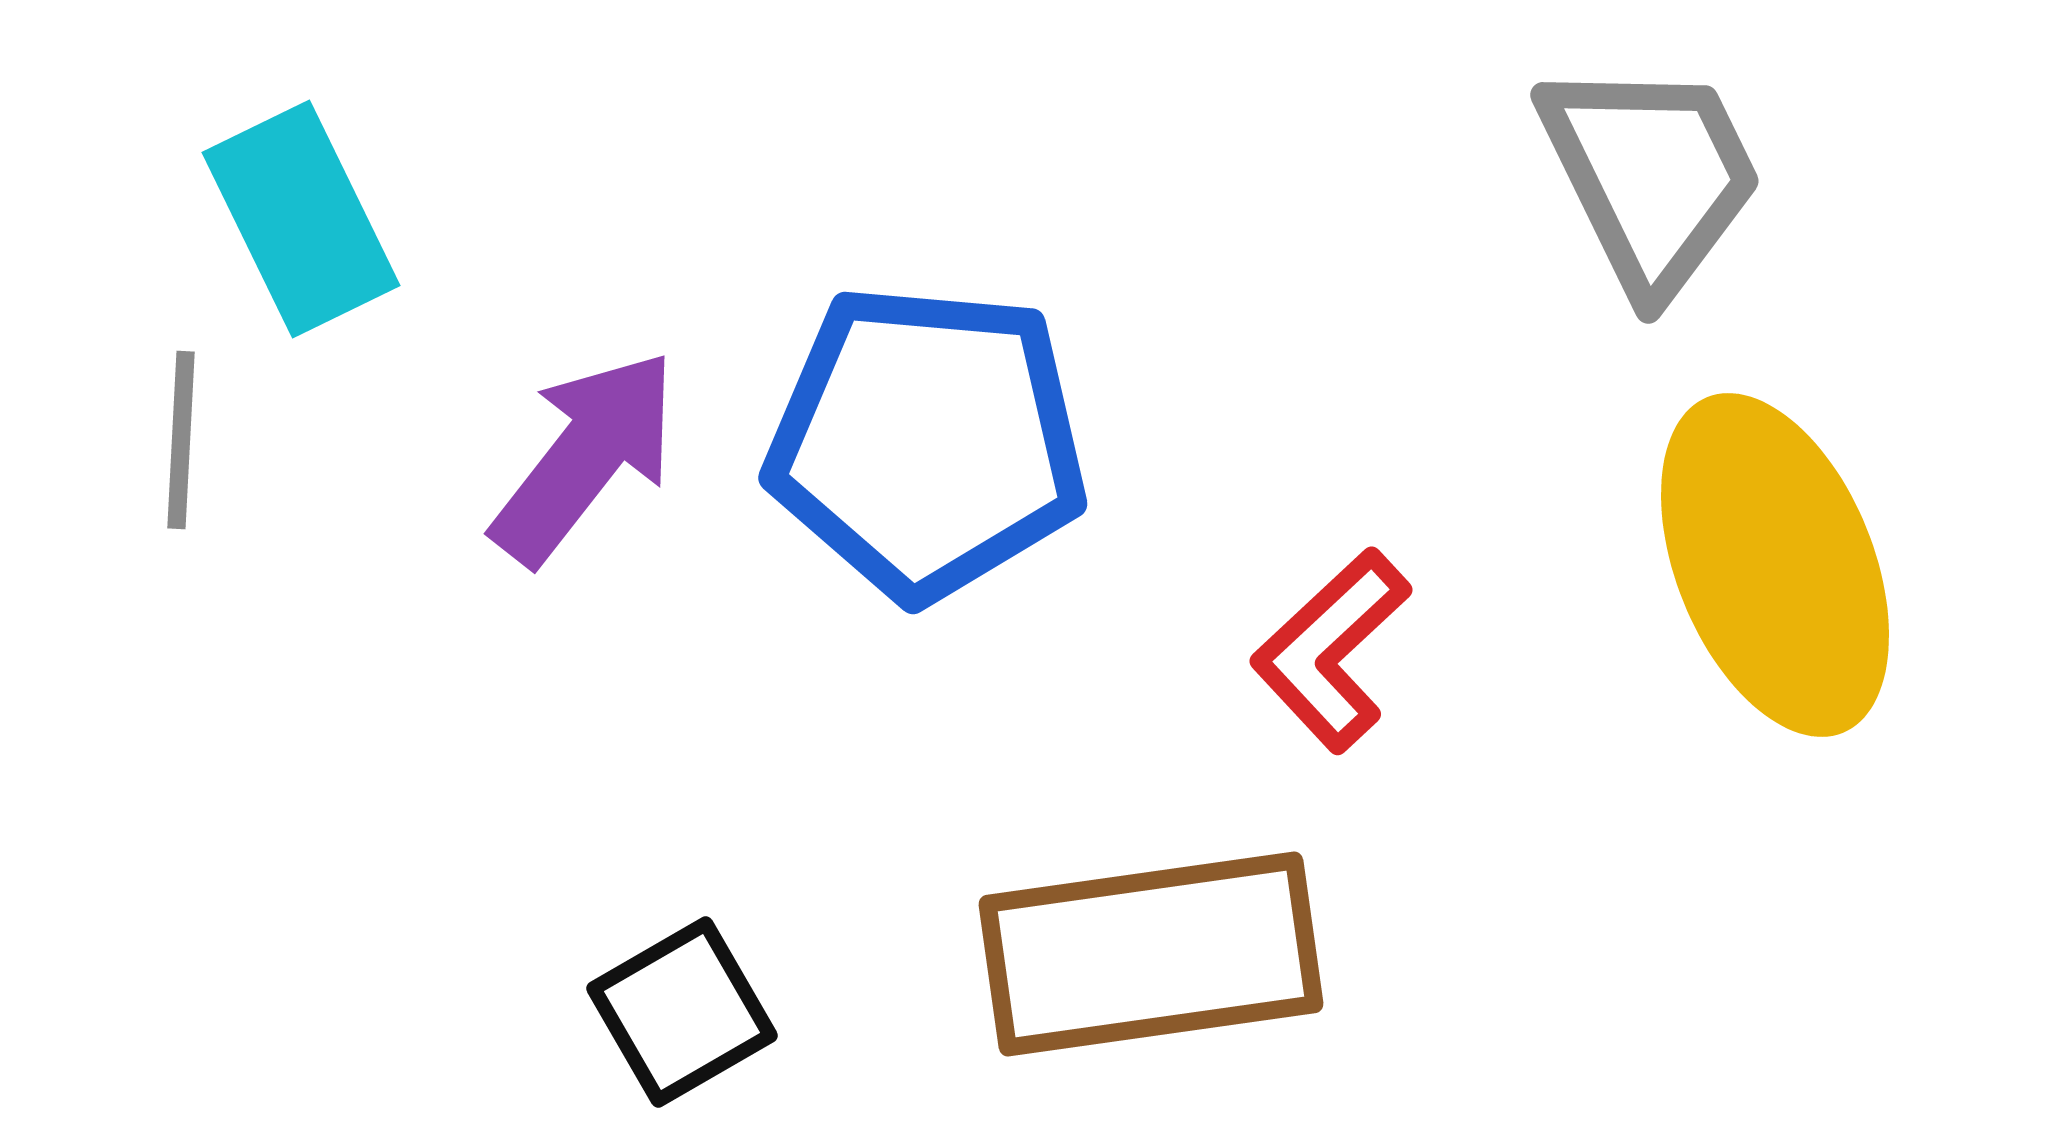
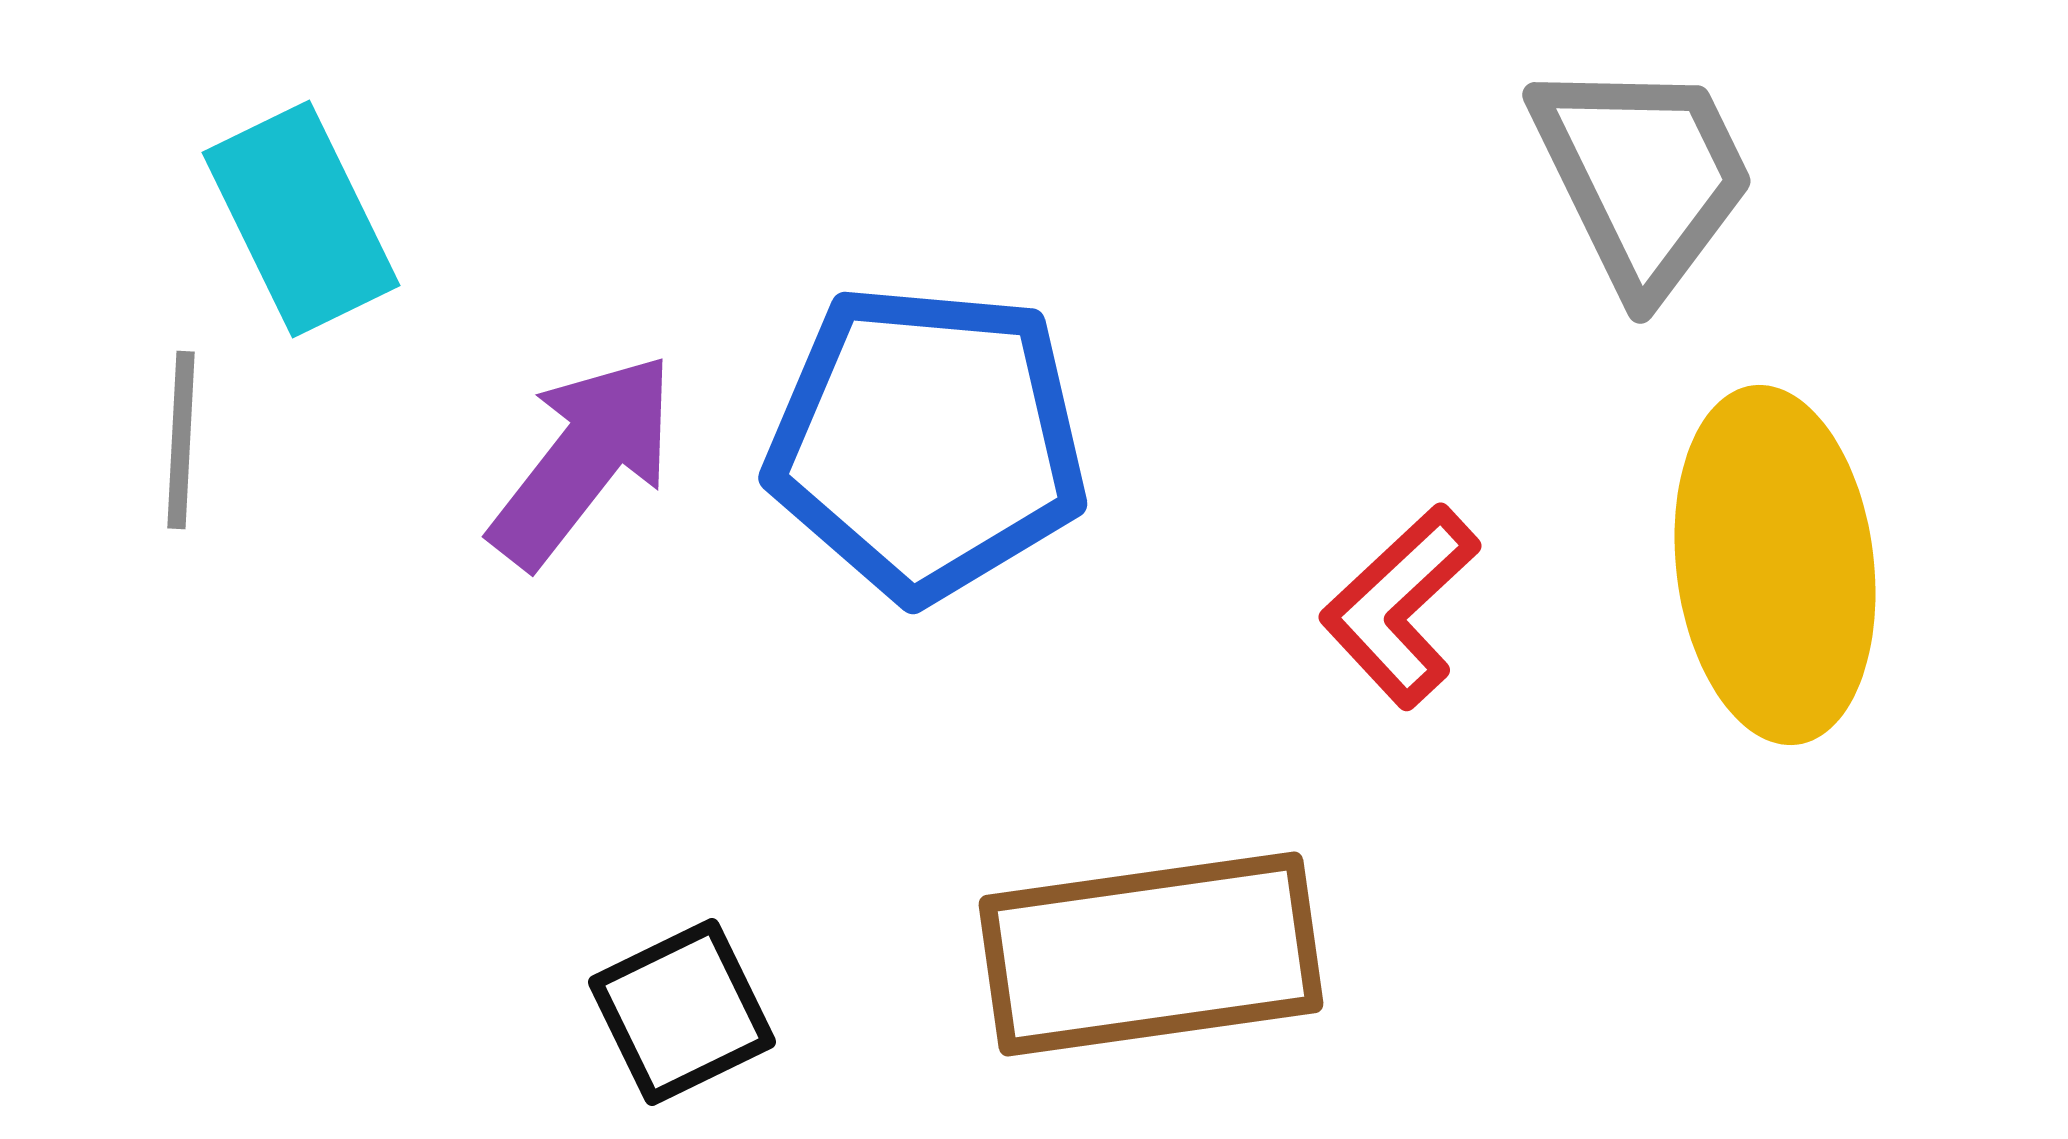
gray trapezoid: moved 8 px left
purple arrow: moved 2 px left, 3 px down
yellow ellipse: rotated 15 degrees clockwise
red L-shape: moved 69 px right, 44 px up
black square: rotated 4 degrees clockwise
